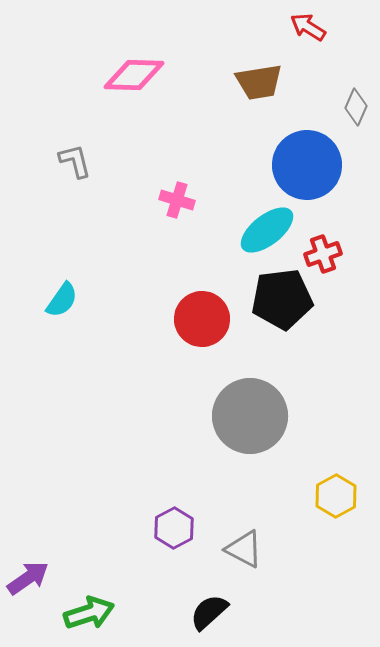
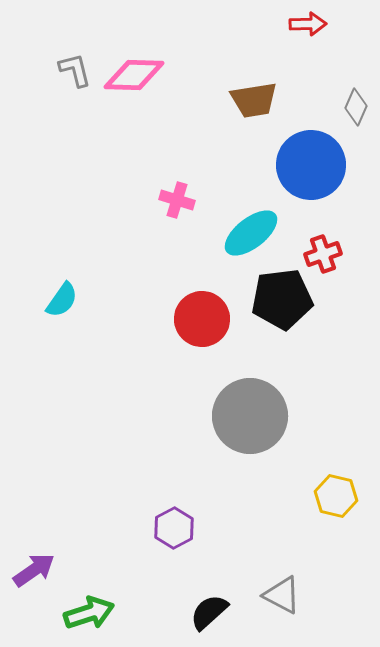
red arrow: moved 3 px up; rotated 147 degrees clockwise
brown trapezoid: moved 5 px left, 18 px down
gray L-shape: moved 91 px up
blue circle: moved 4 px right
cyan ellipse: moved 16 px left, 3 px down
yellow hexagon: rotated 18 degrees counterclockwise
gray triangle: moved 38 px right, 46 px down
purple arrow: moved 6 px right, 8 px up
